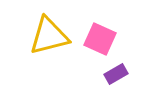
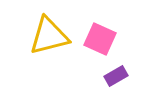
purple rectangle: moved 2 px down
